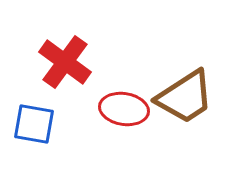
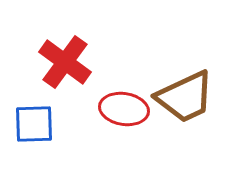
brown trapezoid: rotated 8 degrees clockwise
blue square: rotated 12 degrees counterclockwise
